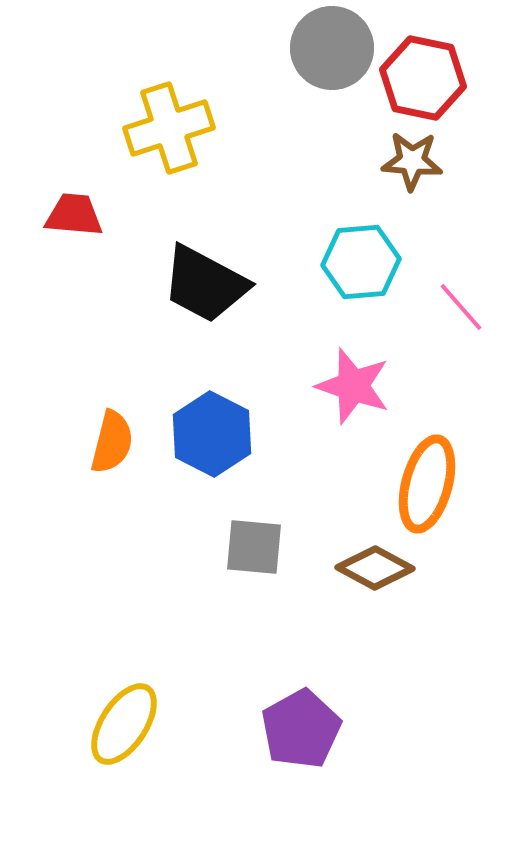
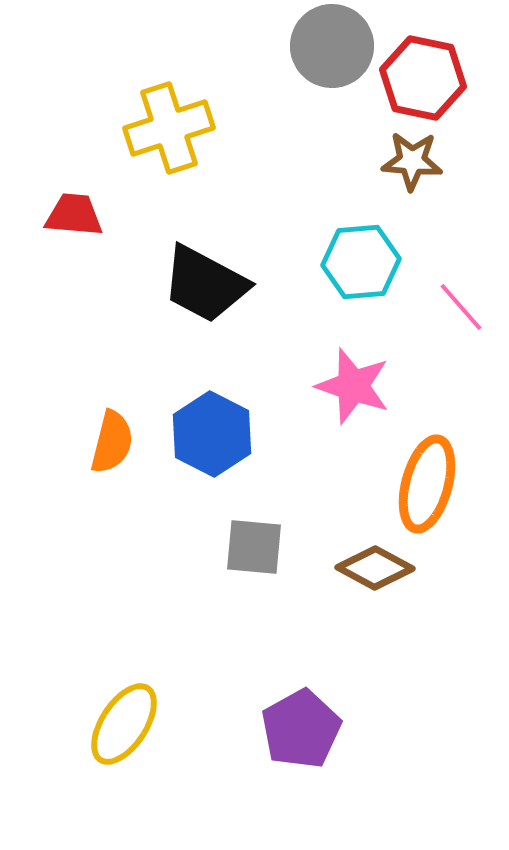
gray circle: moved 2 px up
